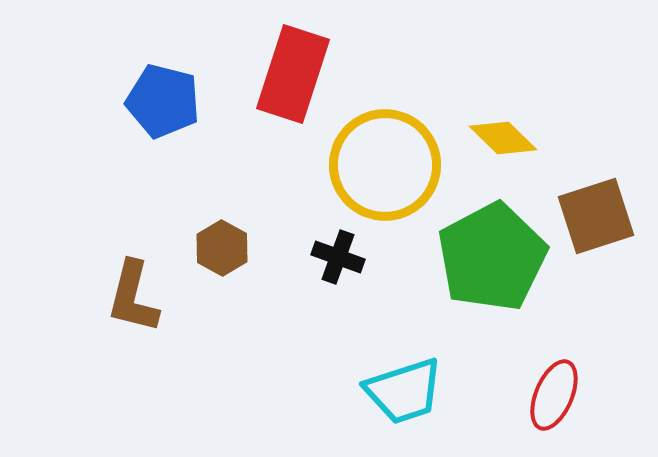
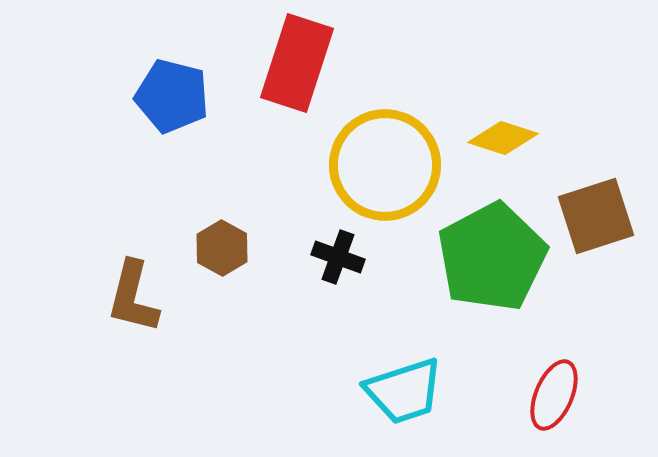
red rectangle: moved 4 px right, 11 px up
blue pentagon: moved 9 px right, 5 px up
yellow diamond: rotated 26 degrees counterclockwise
